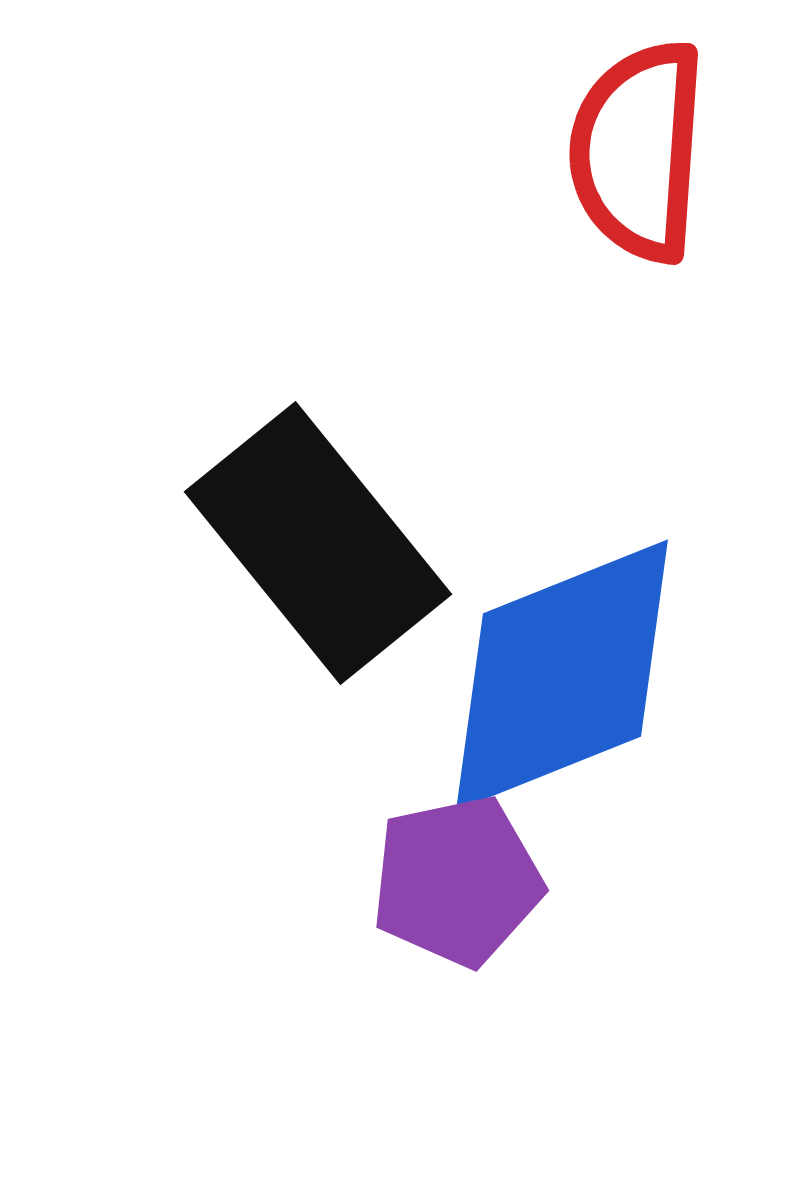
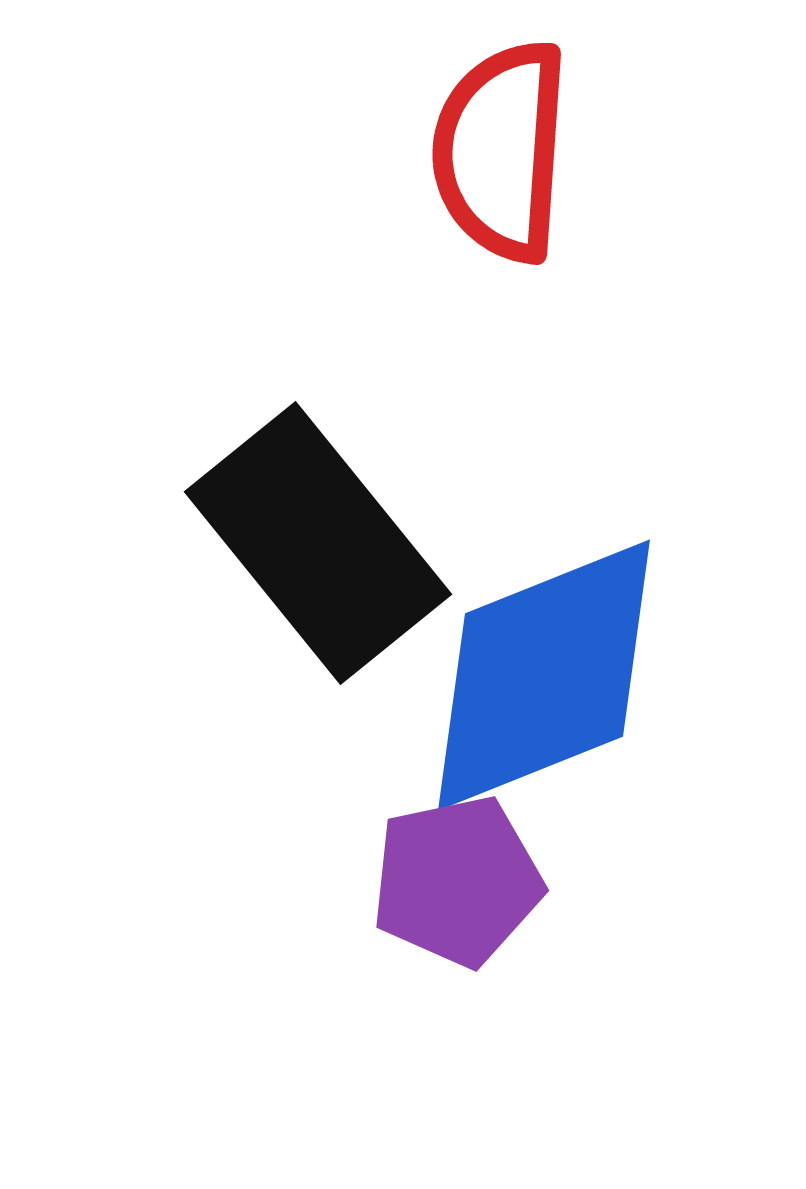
red semicircle: moved 137 px left
blue diamond: moved 18 px left
